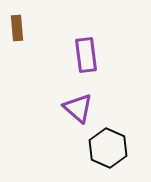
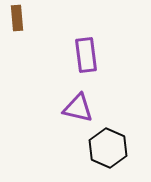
brown rectangle: moved 10 px up
purple triangle: rotated 28 degrees counterclockwise
